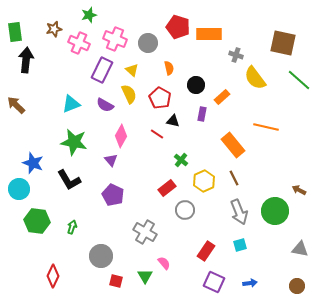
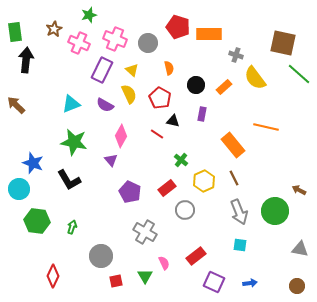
brown star at (54, 29): rotated 14 degrees counterclockwise
green line at (299, 80): moved 6 px up
orange rectangle at (222, 97): moved 2 px right, 10 px up
purple pentagon at (113, 195): moved 17 px right, 3 px up
cyan square at (240, 245): rotated 24 degrees clockwise
red rectangle at (206, 251): moved 10 px left, 5 px down; rotated 18 degrees clockwise
pink semicircle at (164, 263): rotated 16 degrees clockwise
red square at (116, 281): rotated 24 degrees counterclockwise
